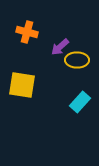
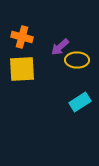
orange cross: moved 5 px left, 5 px down
yellow square: moved 16 px up; rotated 12 degrees counterclockwise
cyan rectangle: rotated 15 degrees clockwise
